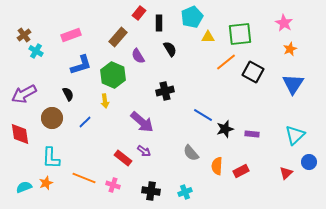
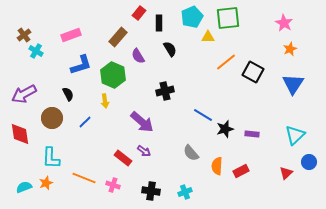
green square at (240, 34): moved 12 px left, 16 px up
